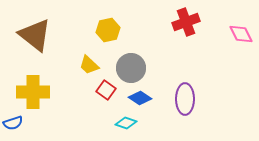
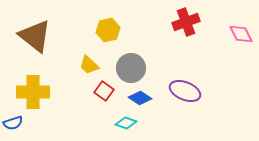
brown triangle: moved 1 px down
red square: moved 2 px left, 1 px down
purple ellipse: moved 8 px up; rotated 68 degrees counterclockwise
